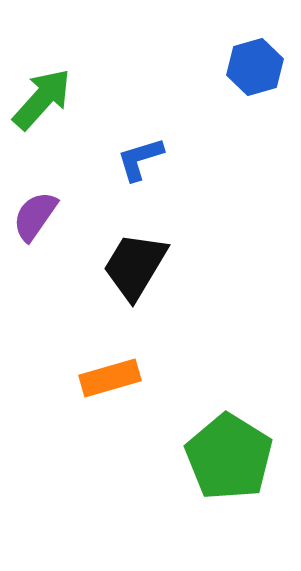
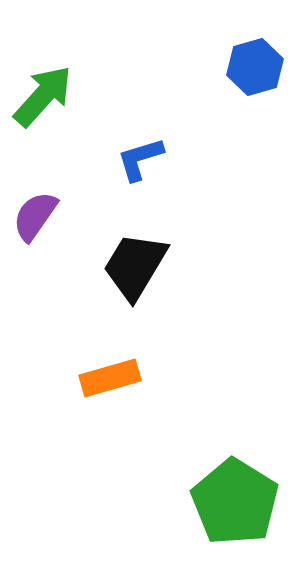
green arrow: moved 1 px right, 3 px up
green pentagon: moved 6 px right, 45 px down
